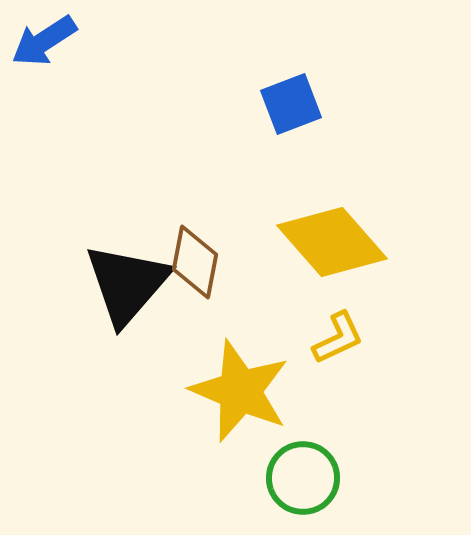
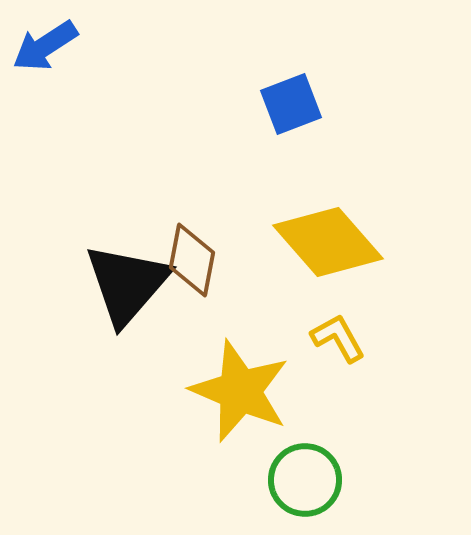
blue arrow: moved 1 px right, 5 px down
yellow diamond: moved 4 px left
brown diamond: moved 3 px left, 2 px up
yellow L-shape: rotated 94 degrees counterclockwise
green circle: moved 2 px right, 2 px down
